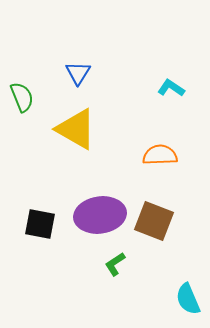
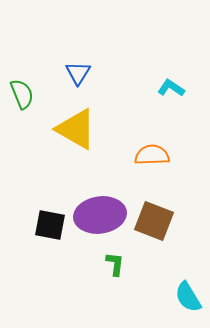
green semicircle: moved 3 px up
orange semicircle: moved 8 px left
black square: moved 10 px right, 1 px down
green L-shape: rotated 130 degrees clockwise
cyan semicircle: moved 2 px up; rotated 8 degrees counterclockwise
